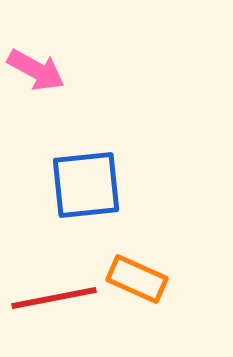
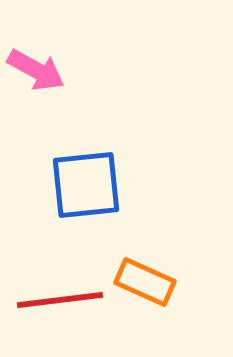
orange rectangle: moved 8 px right, 3 px down
red line: moved 6 px right, 2 px down; rotated 4 degrees clockwise
